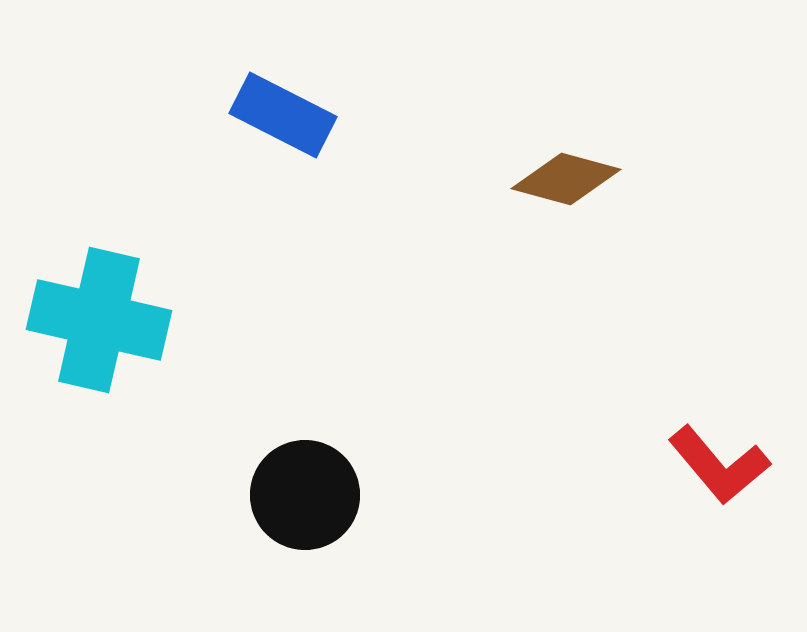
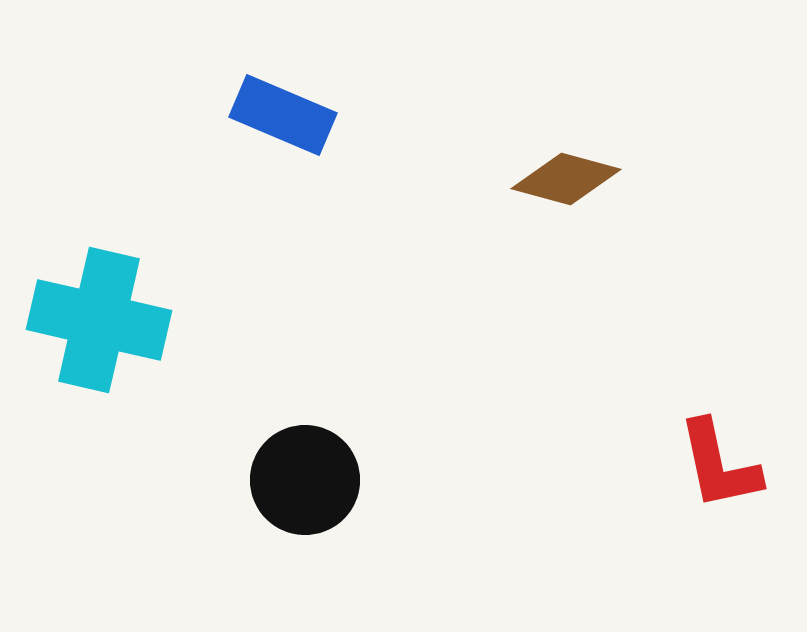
blue rectangle: rotated 4 degrees counterclockwise
red L-shape: rotated 28 degrees clockwise
black circle: moved 15 px up
